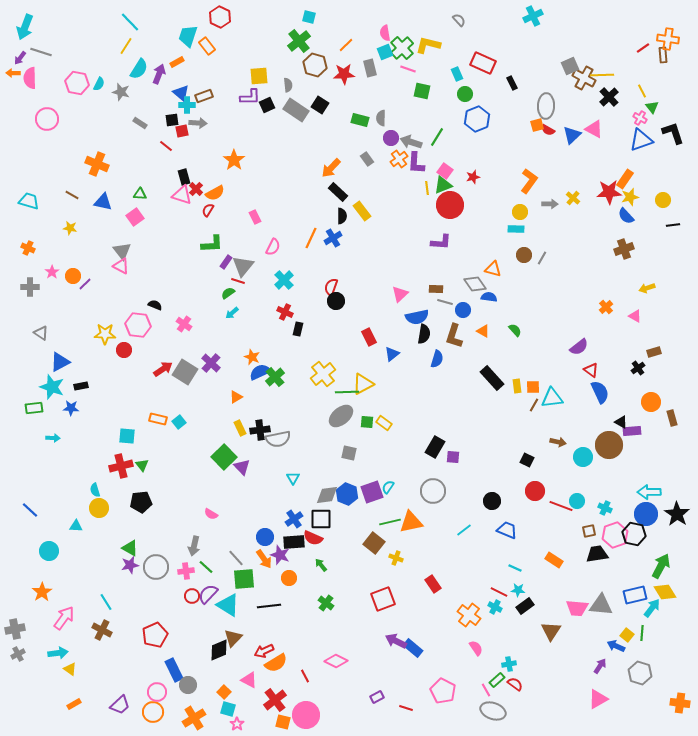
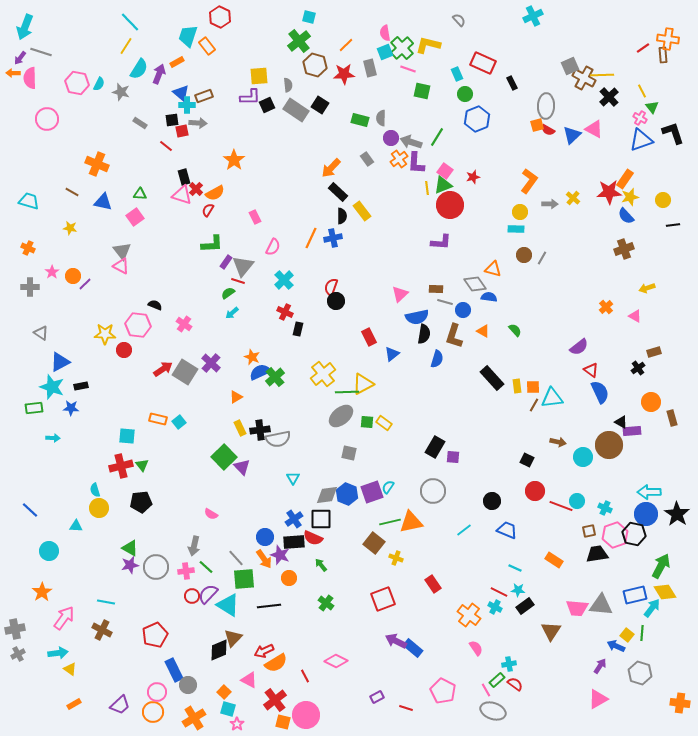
brown line at (72, 195): moved 3 px up
blue cross at (333, 238): rotated 18 degrees clockwise
cyan line at (106, 602): rotated 48 degrees counterclockwise
